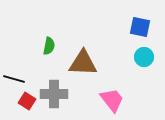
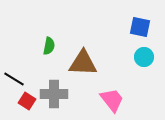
black line: rotated 15 degrees clockwise
